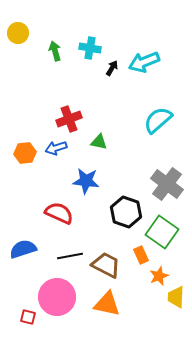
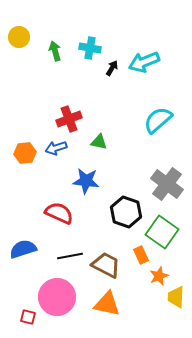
yellow circle: moved 1 px right, 4 px down
